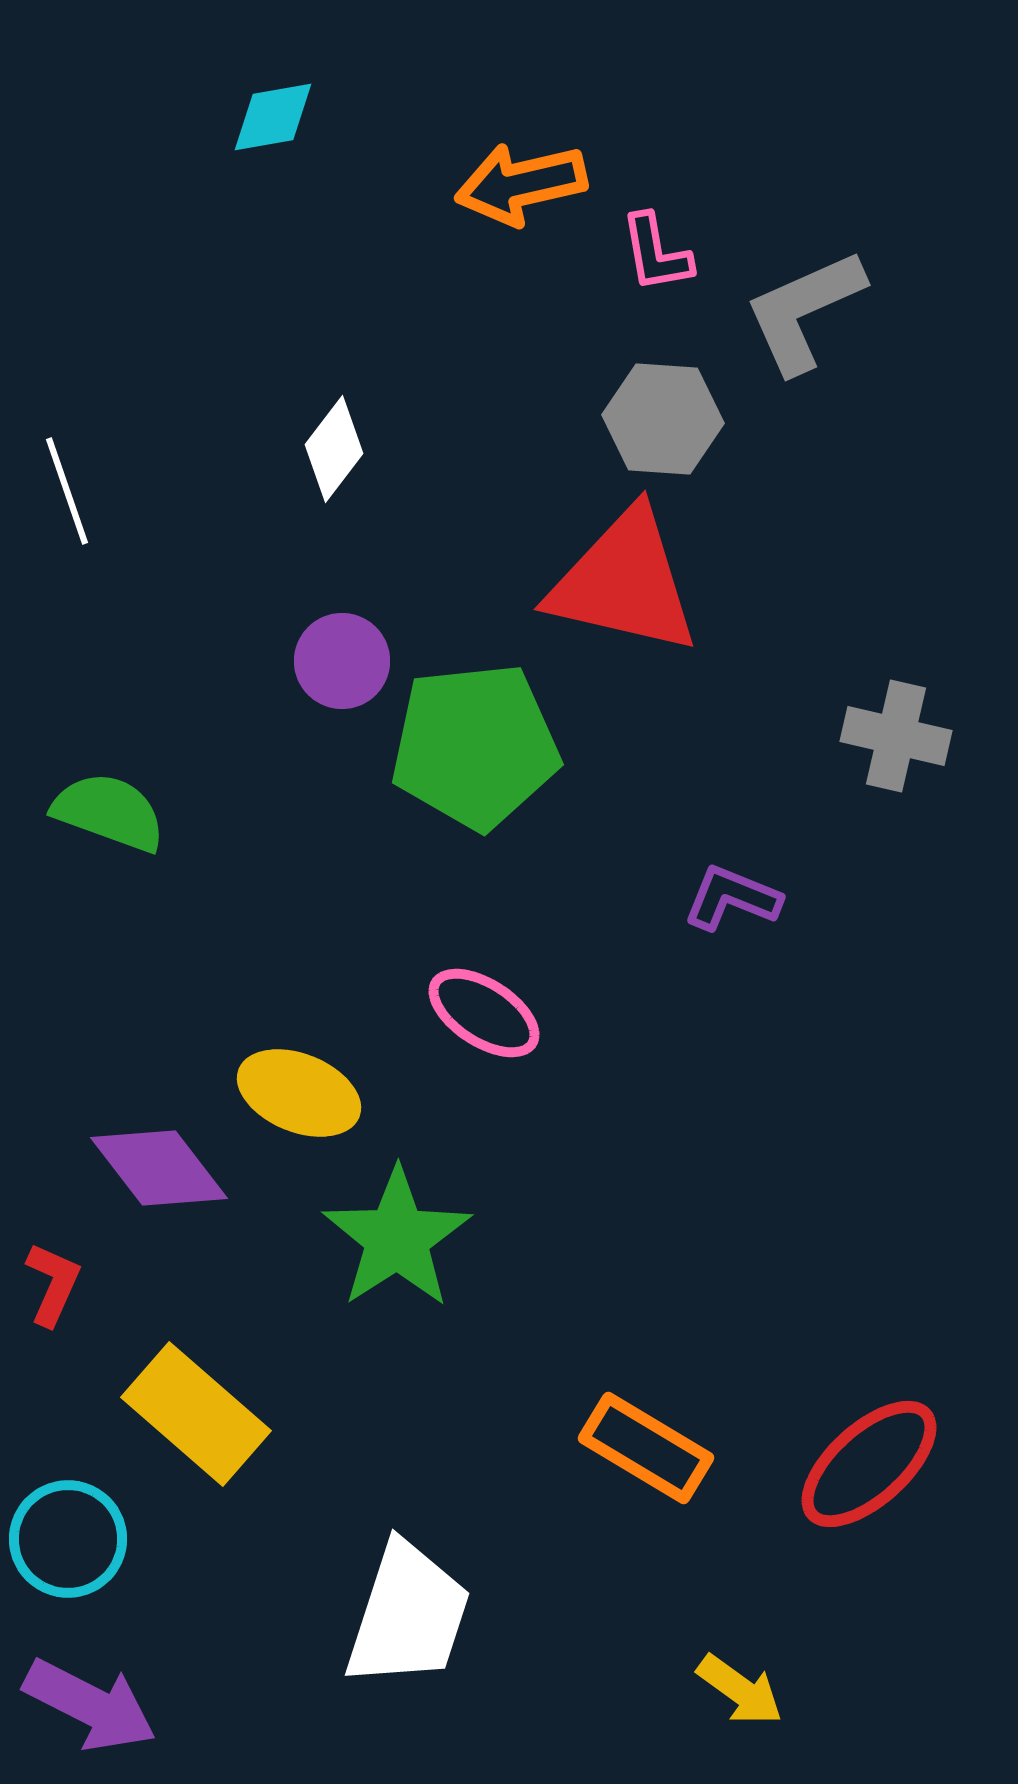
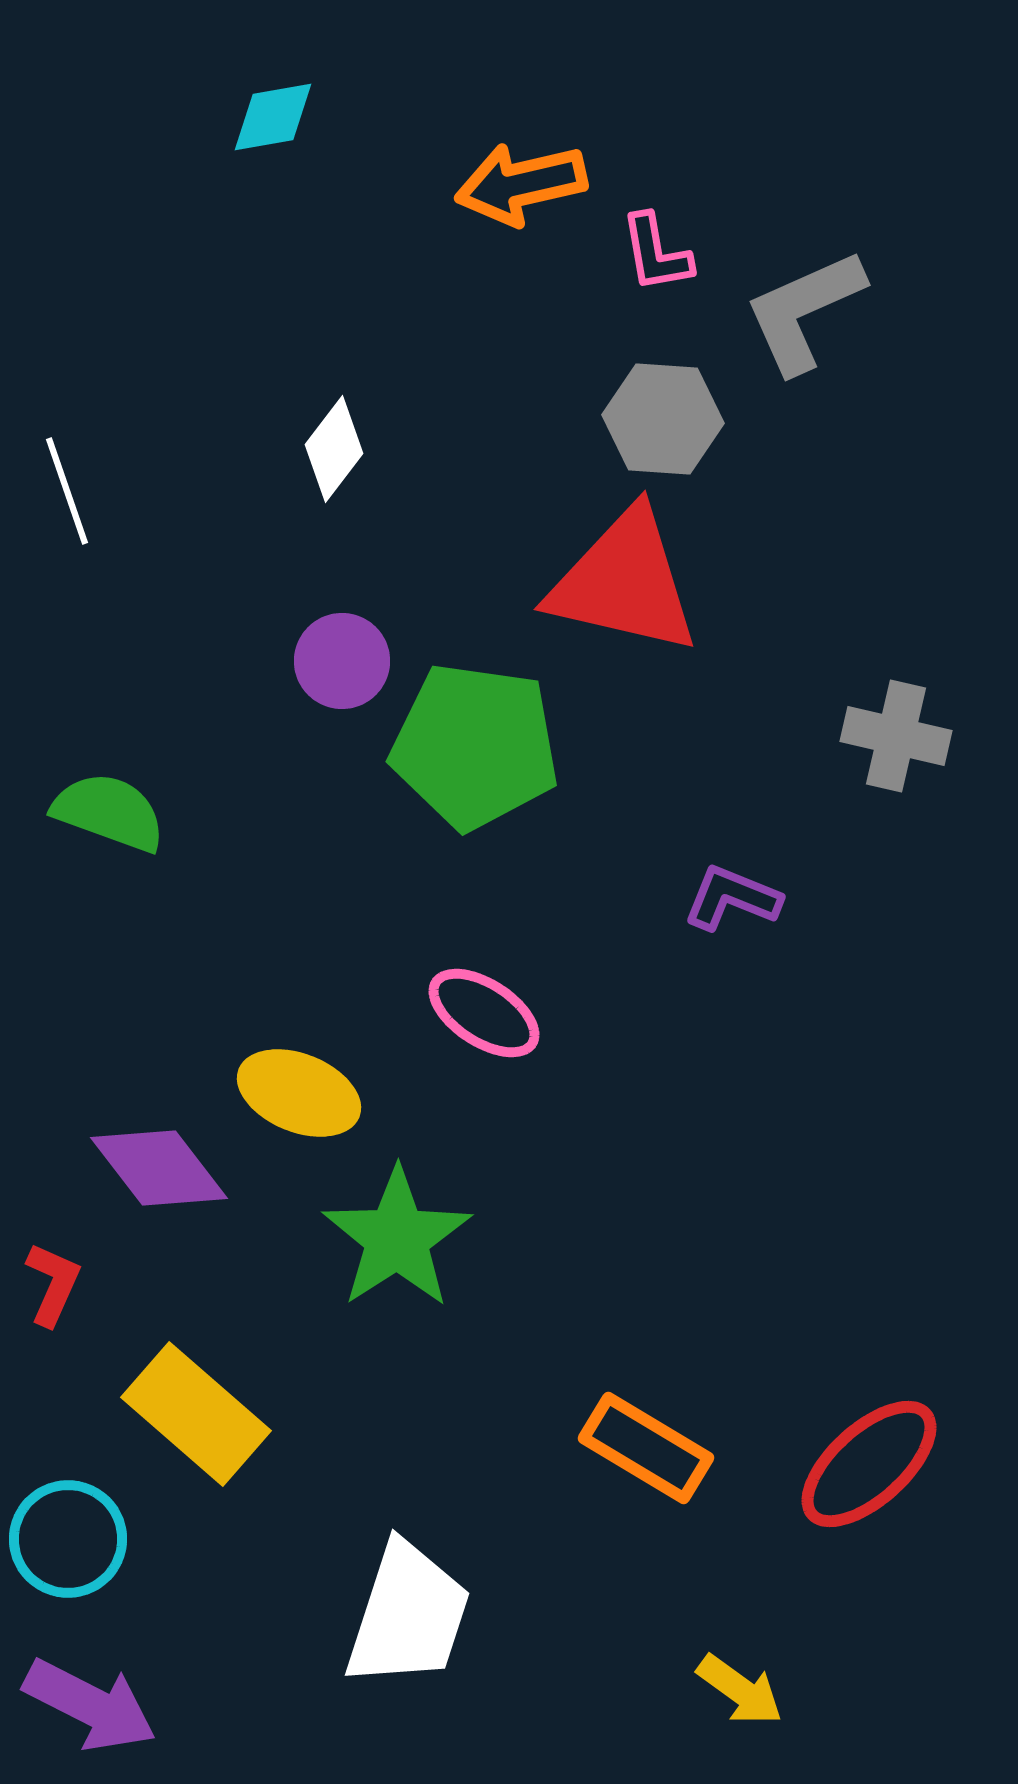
green pentagon: rotated 14 degrees clockwise
